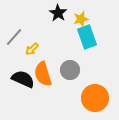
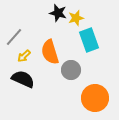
black star: rotated 18 degrees counterclockwise
yellow star: moved 5 px left, 1 px up
cyan rectangle: moved 2 px right, 3 px down
yellow arrow: moved 8 px left, 7 px down
gray circle: moved 1 px right
orange semicircle: moved 7 px right, 22 px up
